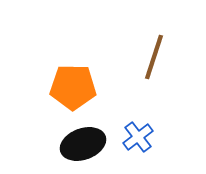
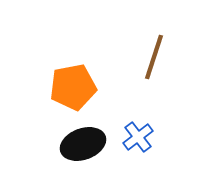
orange pentagon: rotated 12 degrees counterclockwise
